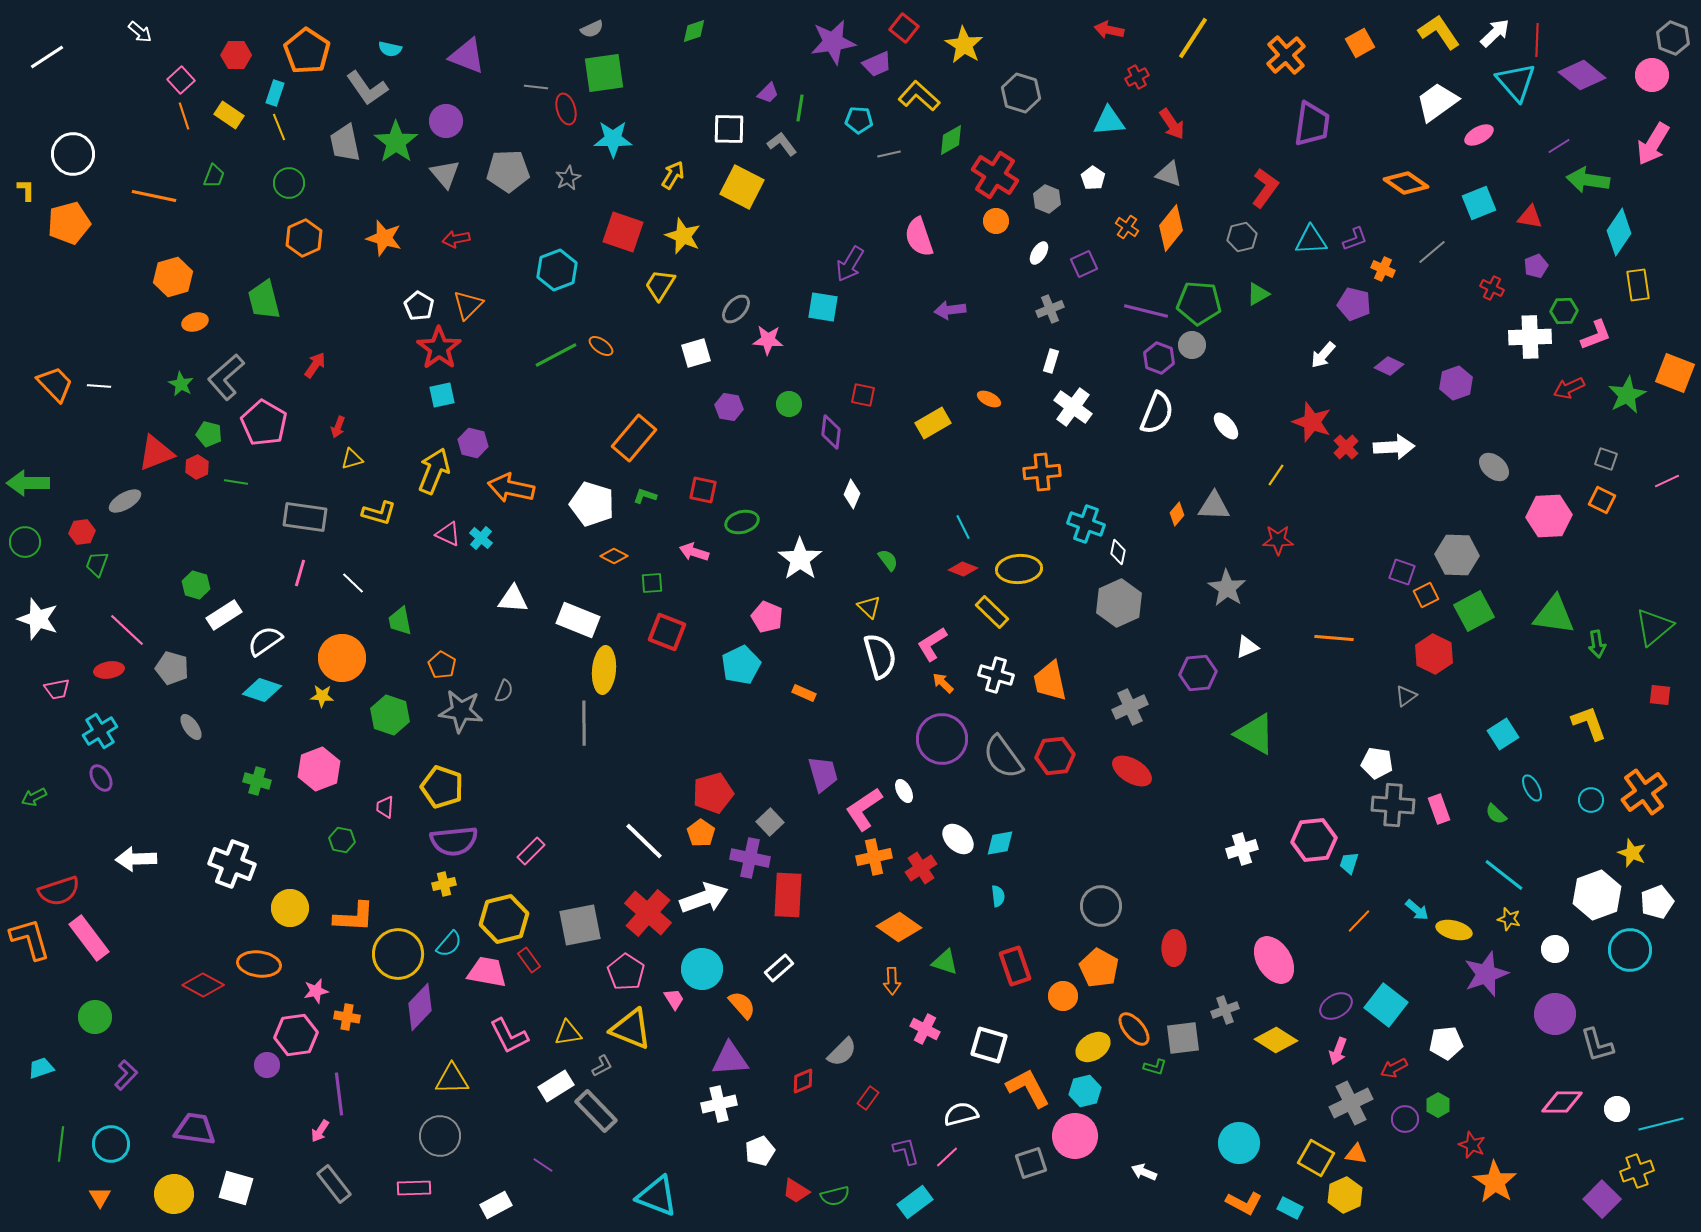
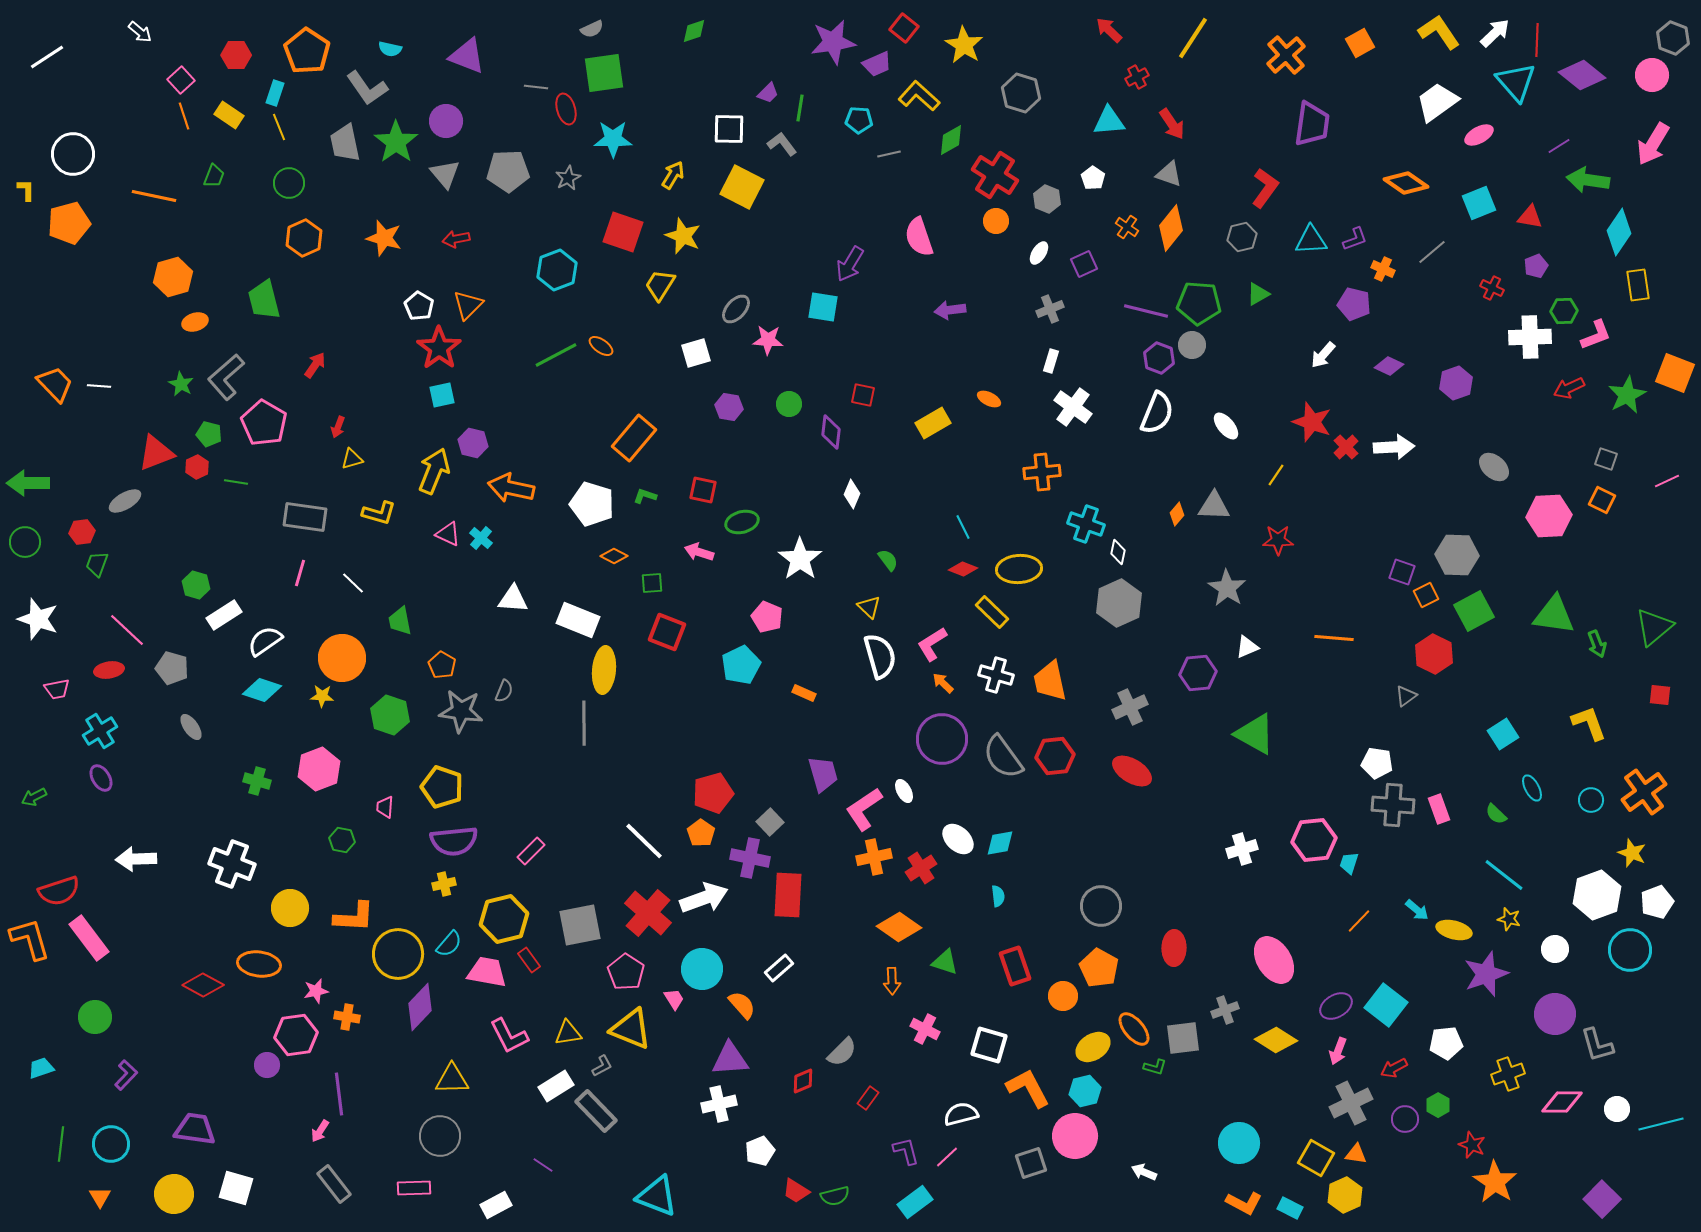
red arrow at (1109, 30): rotated 32 degrees clockwise
pink arrow at (694, 552): moved 5 px right
green arrow at (1597, 644): rotated 12 degrees counterclockwise
yellow cross at (1637, 1171): moved 129 px left, 97 px up
